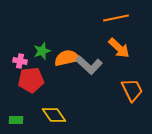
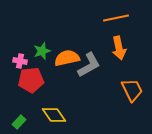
orange arrow: rotated 35 degrees clockwise
gray L-shape: rotated 72 degrees counterclockwise
green rectangle: moved 3 px right, 2 px down; rotated 48 degrees counterclockwise
